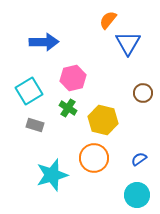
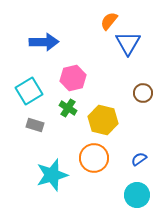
orange semicircle: moved 1 px right, 1 px down
